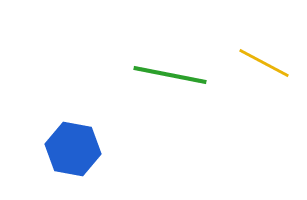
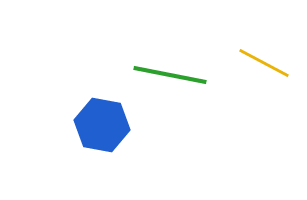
blue hexagon: moved 29 px right, 24 px up
